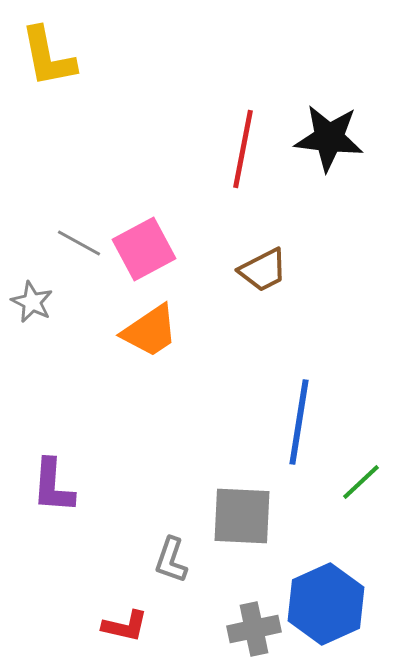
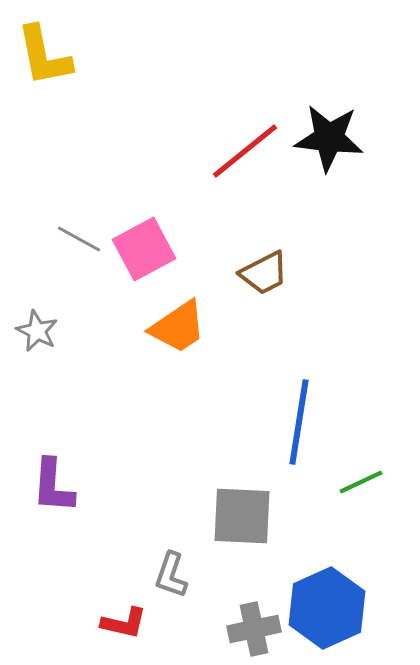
yellow L-shape: moved 4 px left, 1 px up
red line: moved 2 px right, 2 px down; rotated 40 degrees clockwise
gray line: moved 4 px up
brown trapezoid: moved 1 px right, 3 px down
gray star: moved 5 px right, 29 px down
orange trapezoid: moved 28 px right, 4 px up
green line: rotated 18 degrees clockwise
gray L-shape: moved 15 px down
blue hexagon: moved 1 px right, 4 px down
red L-shape: moved 1 px left, 3 px up
